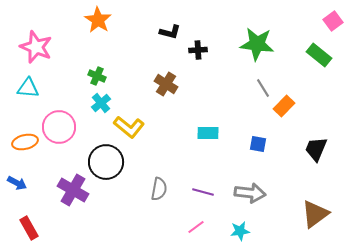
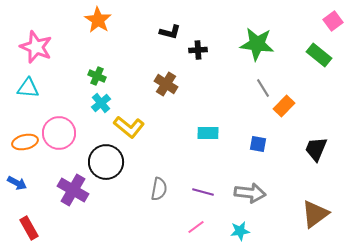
pink circle: moved 6 px down
